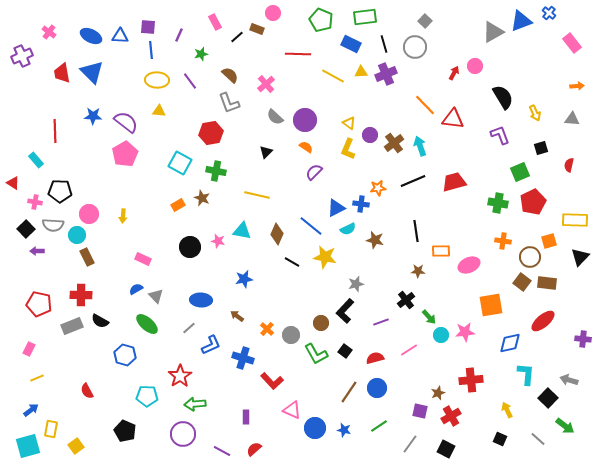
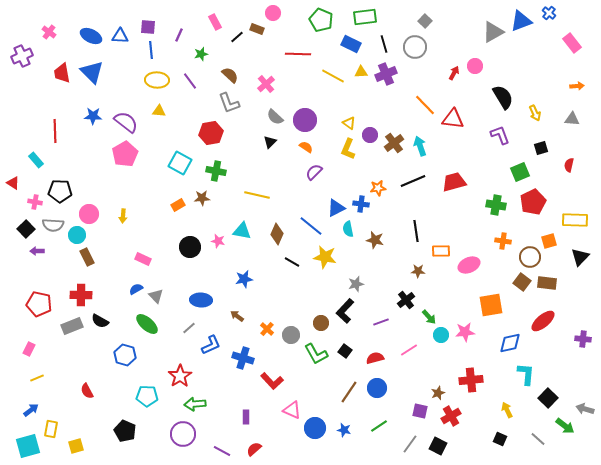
black triangle at (266, 152): moved 4 px right, 10 px up
brown star at (202, 198): rotated 28 degrees counterclockwise
green cross at (498, 203): moved 2 px left, 2 px down
cyan semicircle at (348, 229): rotated 105 degrees clockwise
gray arrow at (569, 380): moved 16 px right, 29 px down
yellow square at (76, 446): rotated 21 degrees clockwise
black square at (446, 449): moved 8 px left, 3 px up
